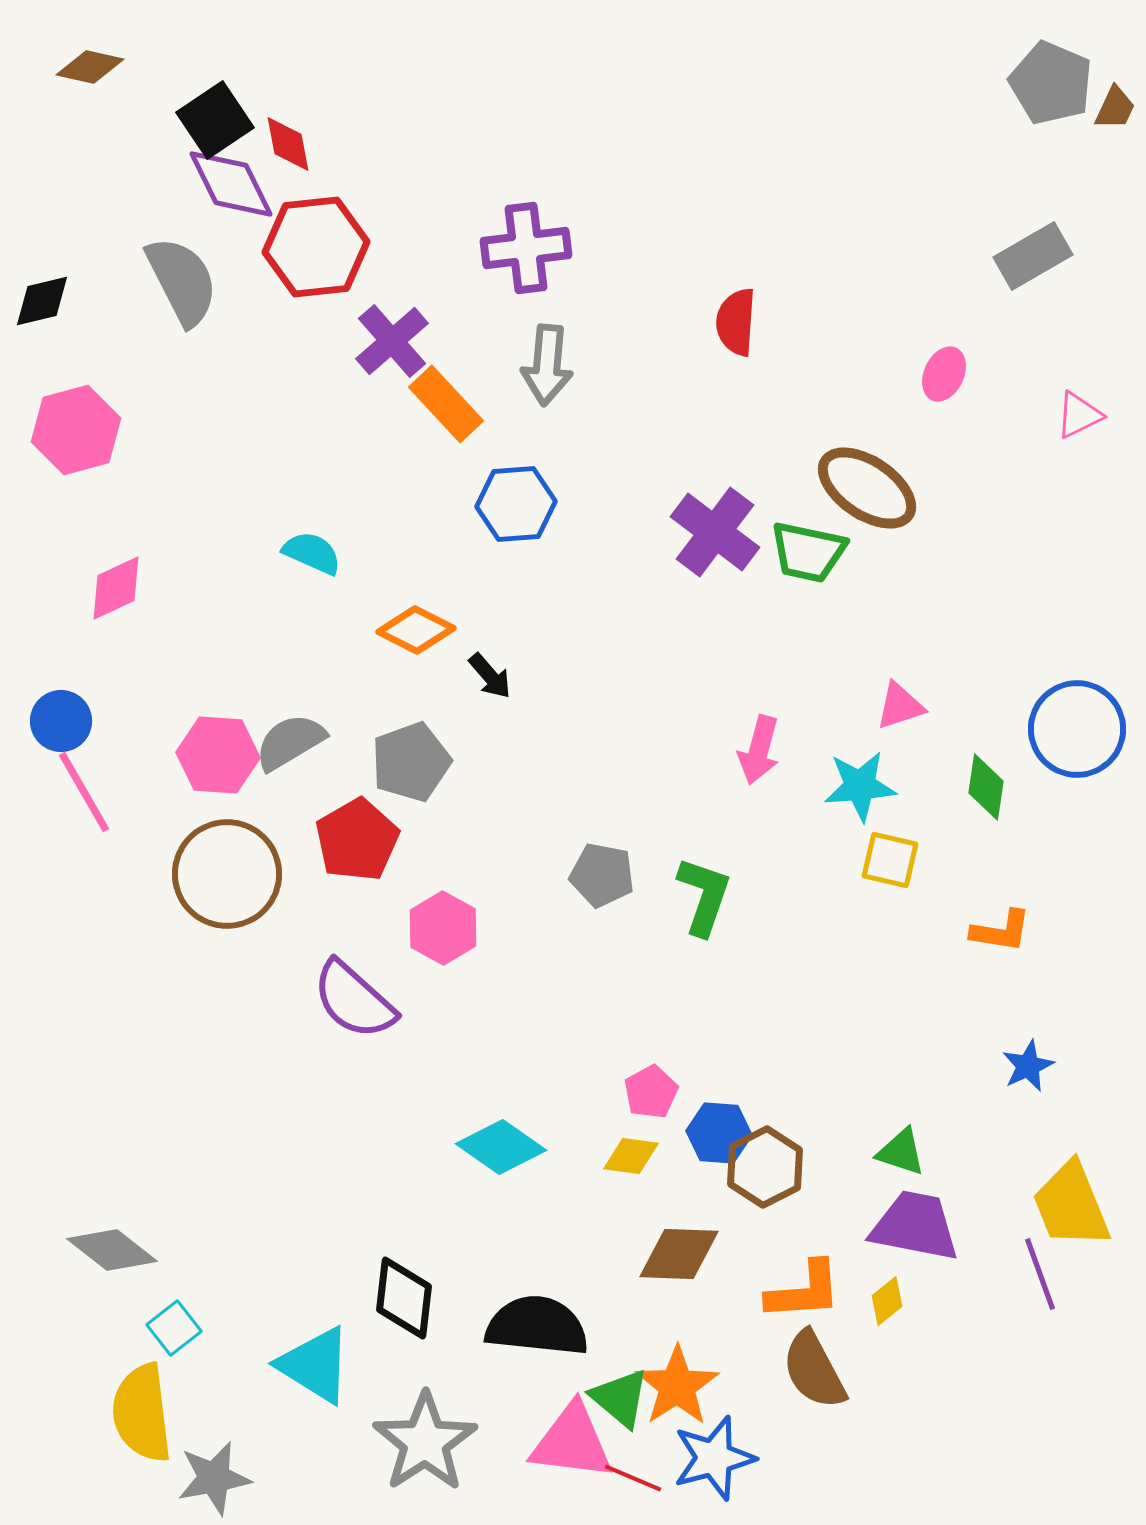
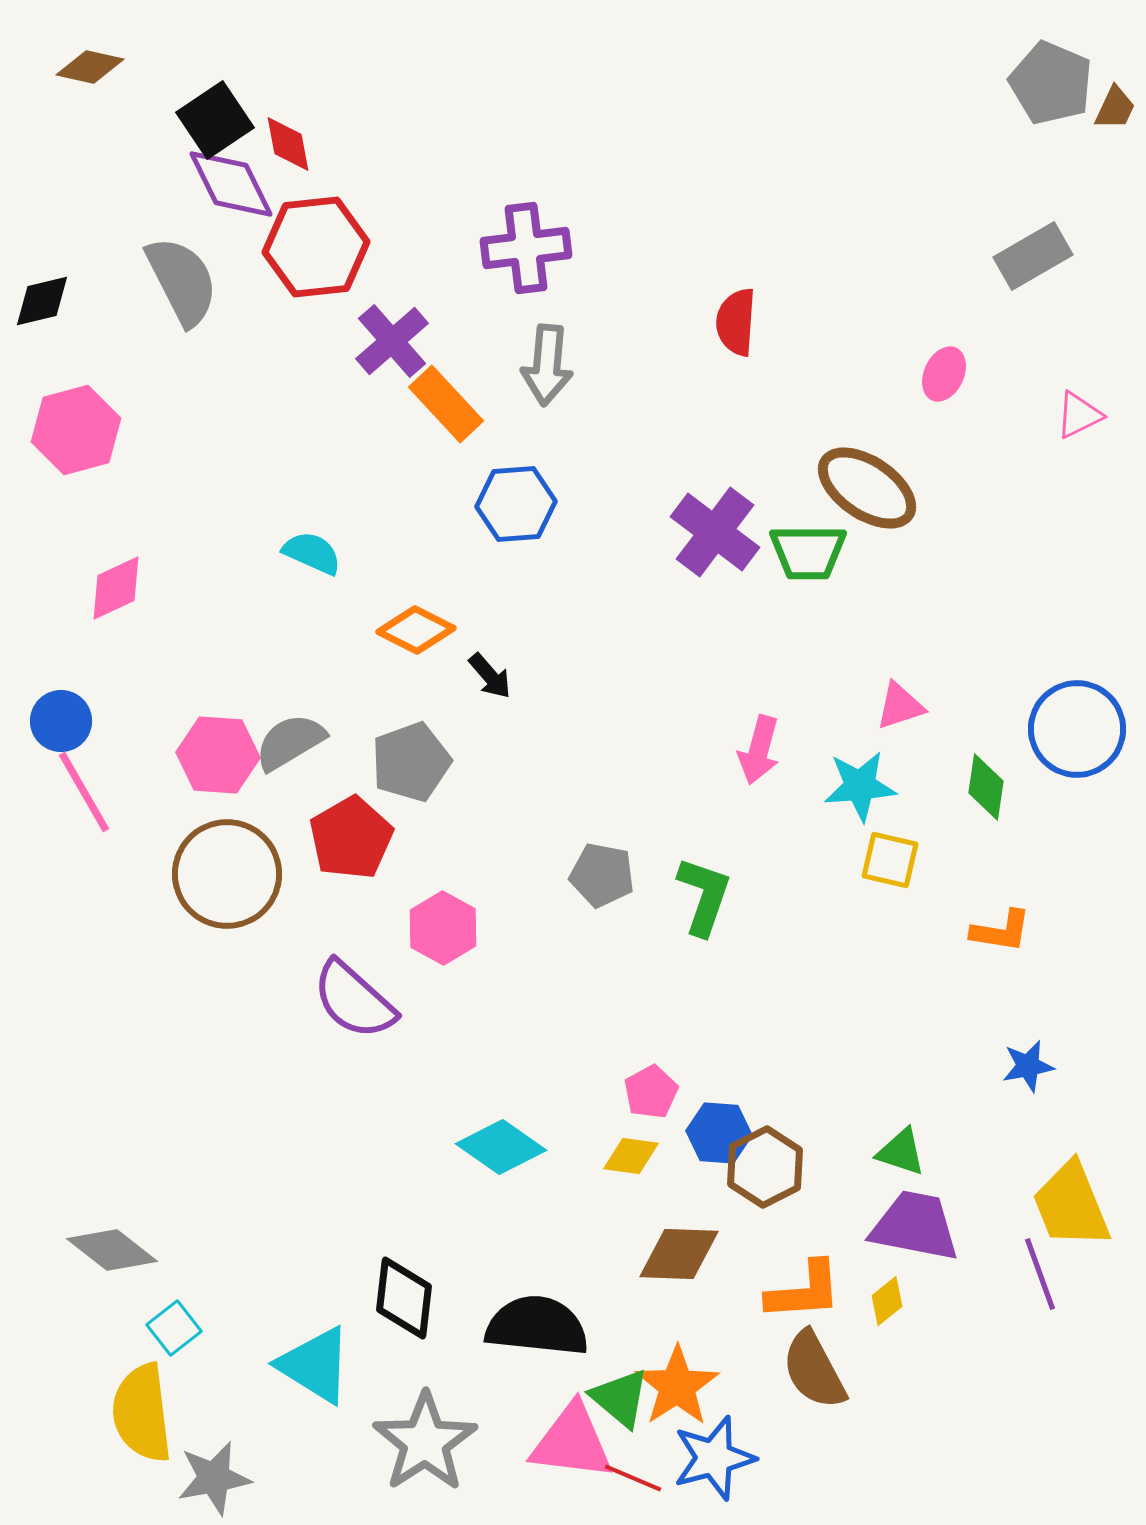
green trapezoid at (808, 552): rotated 12 degrees counterclockwise
red pentagon at (357, 840): moved 6 px left, 2 px up
blue star at (1028, 1066): rotated 14 degrees clockwise
